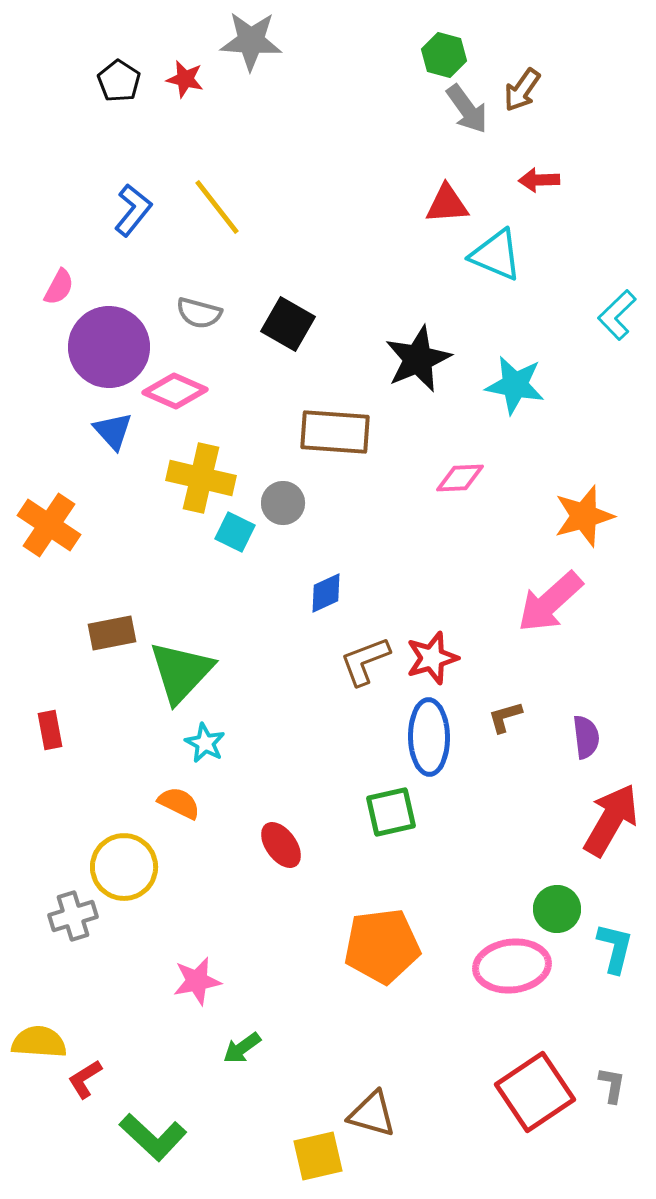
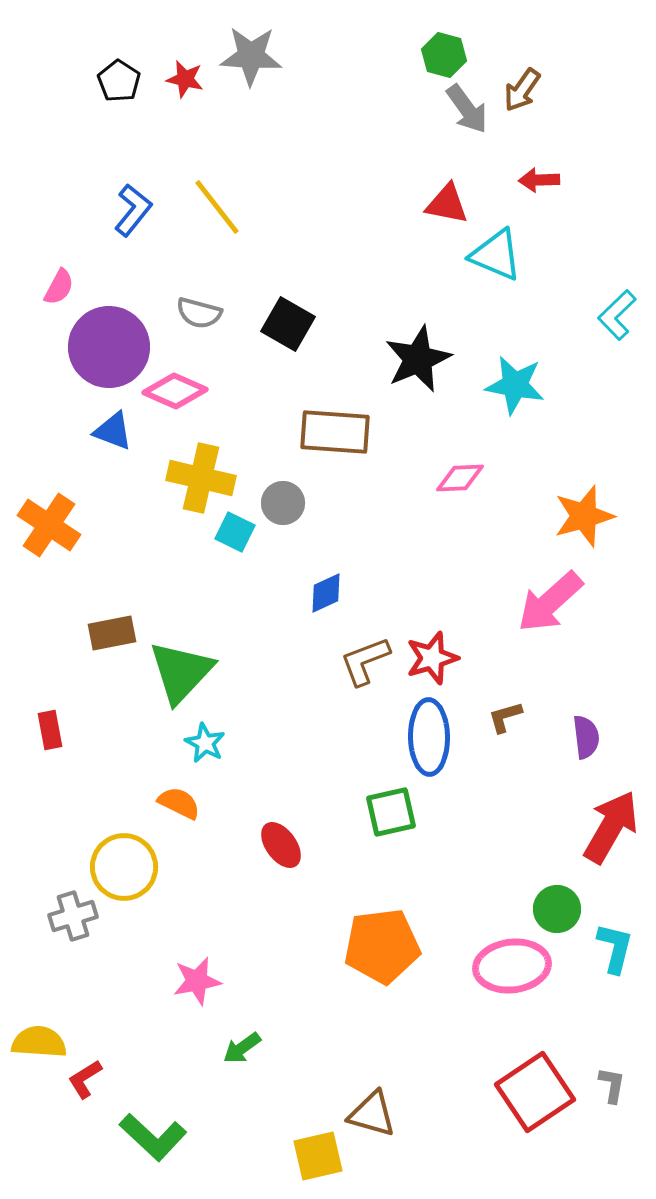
gray star at (251, 41): moved 15 px down
red triangle at (447, 204): rotated 15 degrees clockwise
blue triangle at (113, 431): rotated 27 degrees counterclockwise
red arrow at (611, 820): moved 7 px down
